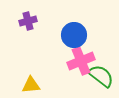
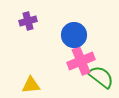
green semicircle: moved 1 px down
